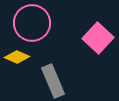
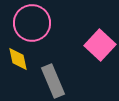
pink square: moved 2 px right, 7 px down
yellow diamond: moved 1 px right, 2 px down; rotated 55 degrees clockwise
